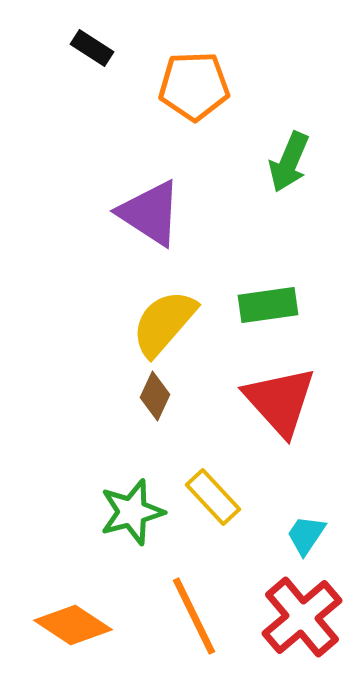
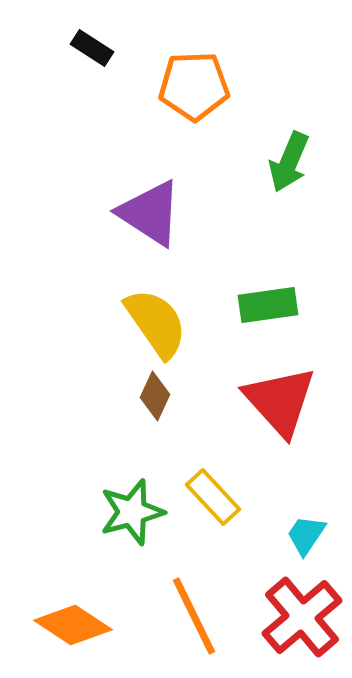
yellow semicircle: moved 8 px left; rotated 104 degrees clockwise
